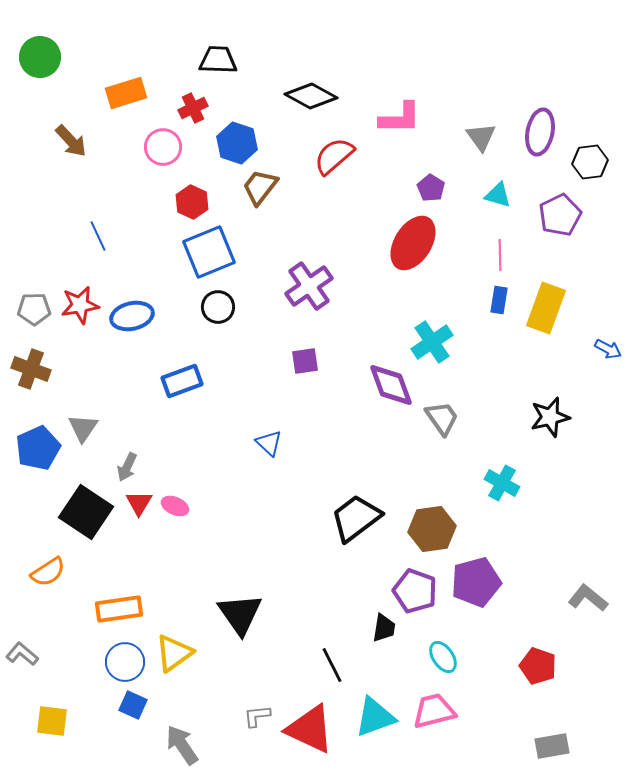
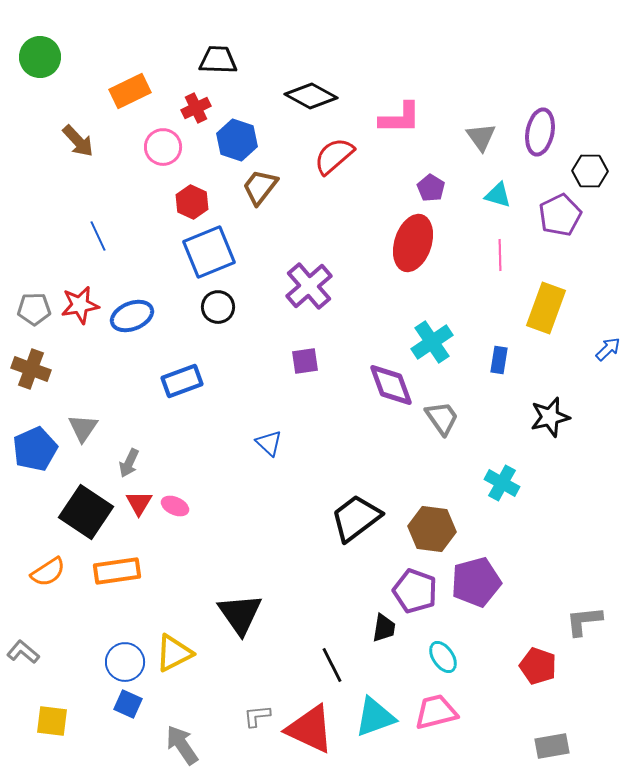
orange rectangle at (126, 93): moved 4 px right, 2 px up; rotated 9 degrees counterclockwise
red cross at (193, 108): moved 3 px right
brown arrow at (71, 141): moved 7 px right
blue hexagon at (237, 143): moved 3 px up
black hexagon at (590, 162): moved 9 px down; rotated 8 degrees clockwise
red ellipse at (413, 243): rotated 14 degrees counterclockwise
purple cross at (309, 286): rotated 6 degrees counterclockwise
blue rectangle at (499, 300): moved 60 px down
blue ellipse at (132, 316): rotated 9 degrees counterclockwise
blue arrow at (608, 349): rotated 72 degrees counterclockwise
blue pentagon at (38, 448): moved 3 px left, 1 px down
gray arrow at (127, 467): moved 2 px right, 4 px up
brown hexagon at (432, 529): rotated 15 degrees clockwise
gray L-shape at (588, 598): moved 4 px left, 23 px down; rotated 45 degrees counterclockwise
orange rectangle at (119, 609): moved 2 px left, 38 px up
yellow triangle at (174, 653): rotated 9 degrees clockwise
gray L-shape at (22, 654): moved 1 px right, 2 px up
blue square at (133, 705): moved 5 px left, 1 px up
pink trapezoid at (434, 711): moved 2 px right, 1 px down
